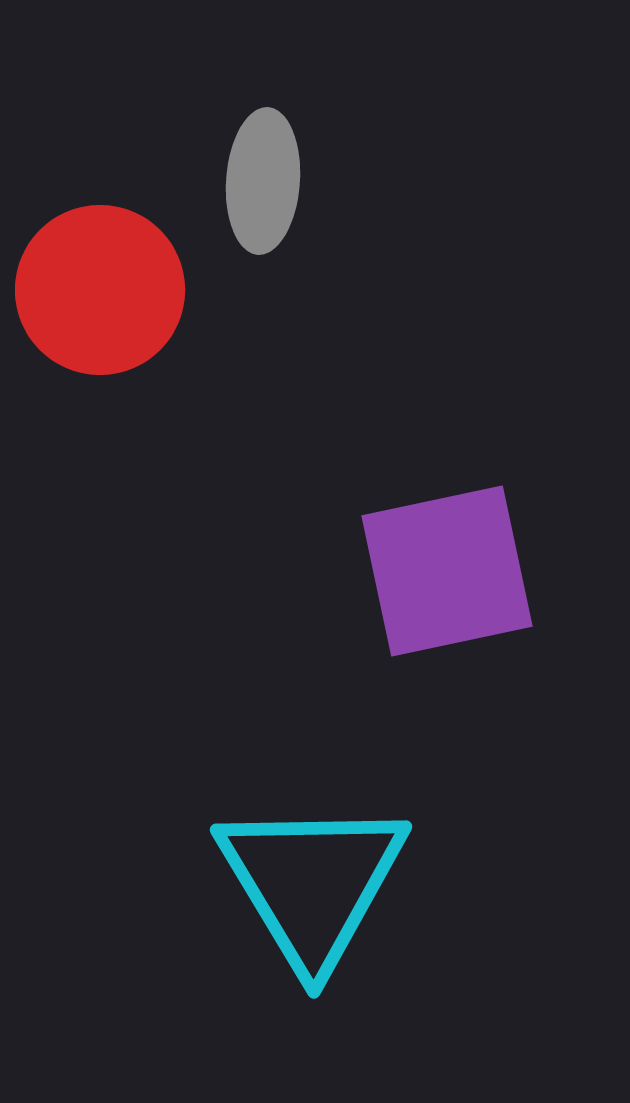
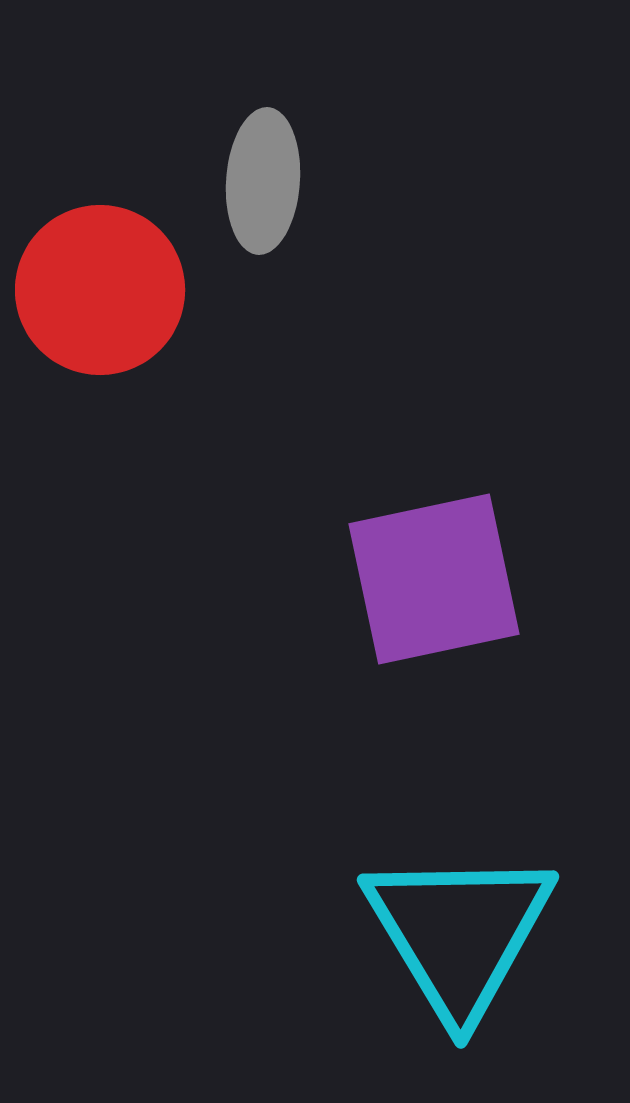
purple square: moved 13 px left, 8 px down
cyan triangle: moved 147 px right, 50 px down
